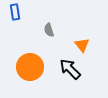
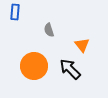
blue rectangle: rotated 14 degrees clockwise
orange circle: moved 4 px right, 1 px up
